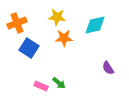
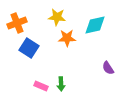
orange star: moved 3 px right
green arrow: moved 2 px right, 1 px down; rotated 48 degrees clockwise
